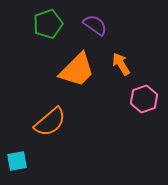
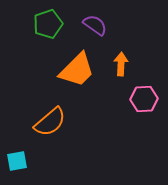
orange arrow: rotated 35 degrees clockwise
pink hexagon: rotated 16 degrees clockwise
